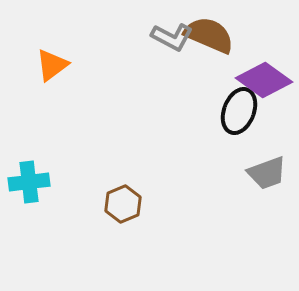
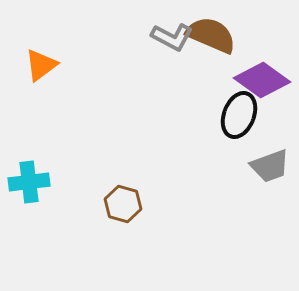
brown semicircle: moved 2 px right
orange triangle: moved 11 px left
purple diamond: moved 2 px left
black ellipse: moved 4 px down
gray trapezoid: moved 3 px right, 7 px up
brown hexagon: rotated 21 degrees counterclockwise
